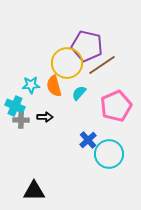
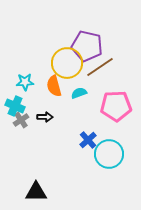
brown line: moved 2 px left, 2 px down
cyan star: moved 6 px left, 3 px up
cyan semicircle: rotated 28 degrees clockwise
pink pentagon: rotated 20 degrees clockwise
gray cross: rotated 35 degrees counterclockwise
black triangle: moved 2 px right, 1 px down
